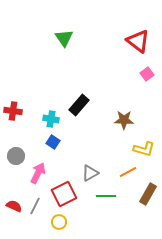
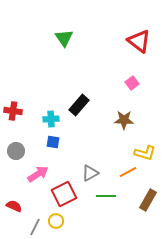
red triangle: moved 1 px right
pink square: moved 15 px left, 9 px down
cyan cross: rotated 14 degrees counterclockwise
blue square: rotated 24 degrees counterclockwise
yellow L-shape: moved 1 px right, 4 px down
gray circle: moved 5 px up
pink arrow: moved 1 px down; rotated 30 degrees clockwise
brown rectangle: moved 6 px down
gray line: moved 21 px down
yellow circle: moved 3 px left, 1 px up
